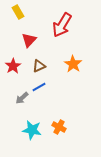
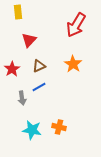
yellow rectangle: rotated 24 degrees clockwise
red arrow: moved 14 px right
red star: moved 1 px left, 3 px down
gray arrow: rotated 56 degrees counterclockwise
orange cross: rotated 16 degrees counterclockwise
